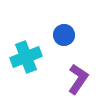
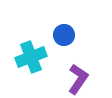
cyan cross: moved 5 px right
